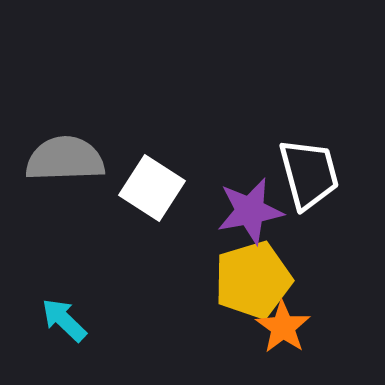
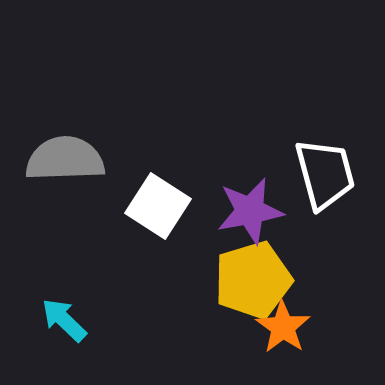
white trapezoid: moved 16 px right
white square: moved 6 px right, 18 px down
